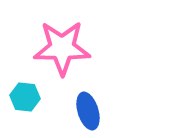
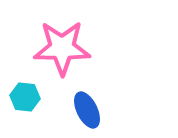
blue ellipse: moved 1 px left, 1 px up; rotated 9 degrees counterclockwise
